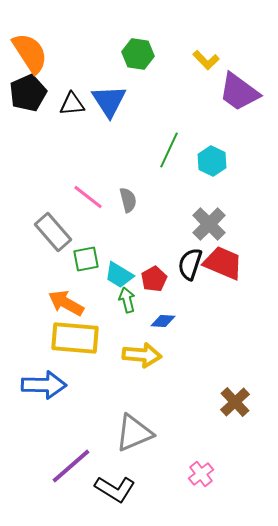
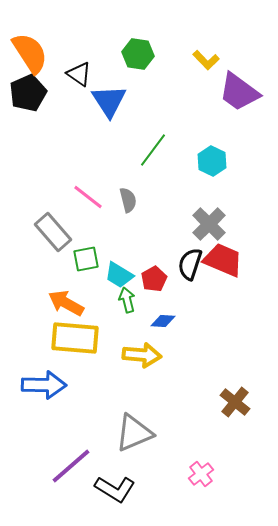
black triangle: moved 7 px right, 30 px up; rotated 40 degrees clockwise
green line: moved 16 px left; rotated 12 degrees clockwise
red trapezoid: moved 3 px up
brown cross: rotated 8 degrees counterclockwise
